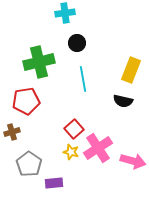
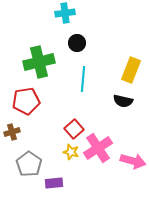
cyan line: rotated 15 degrees clockwise
